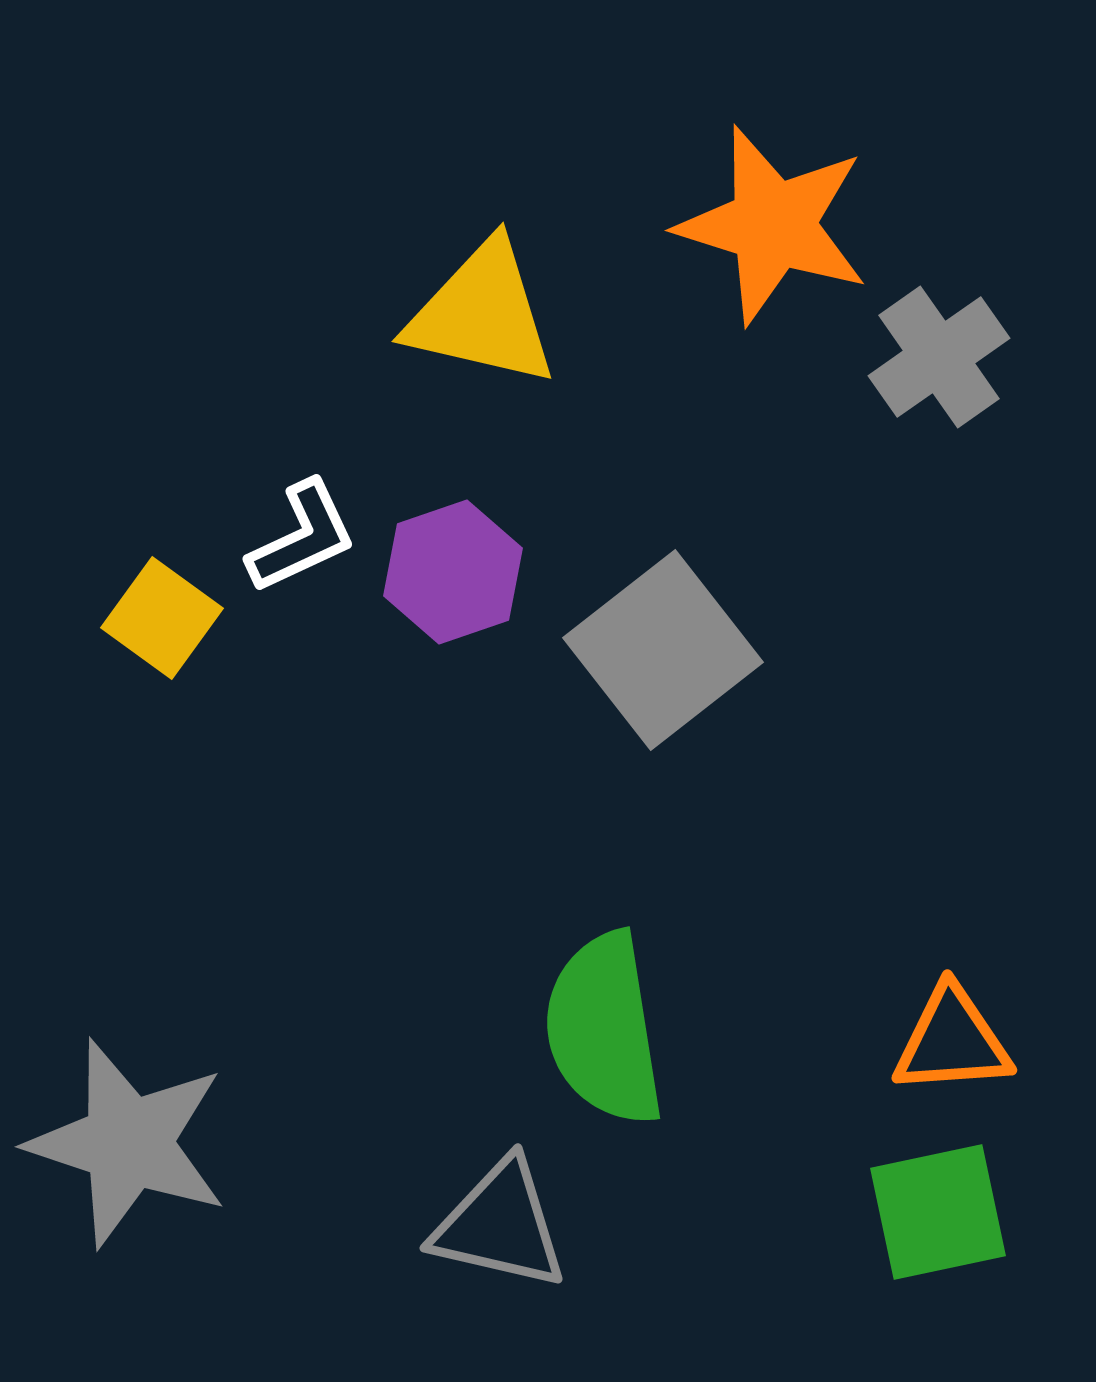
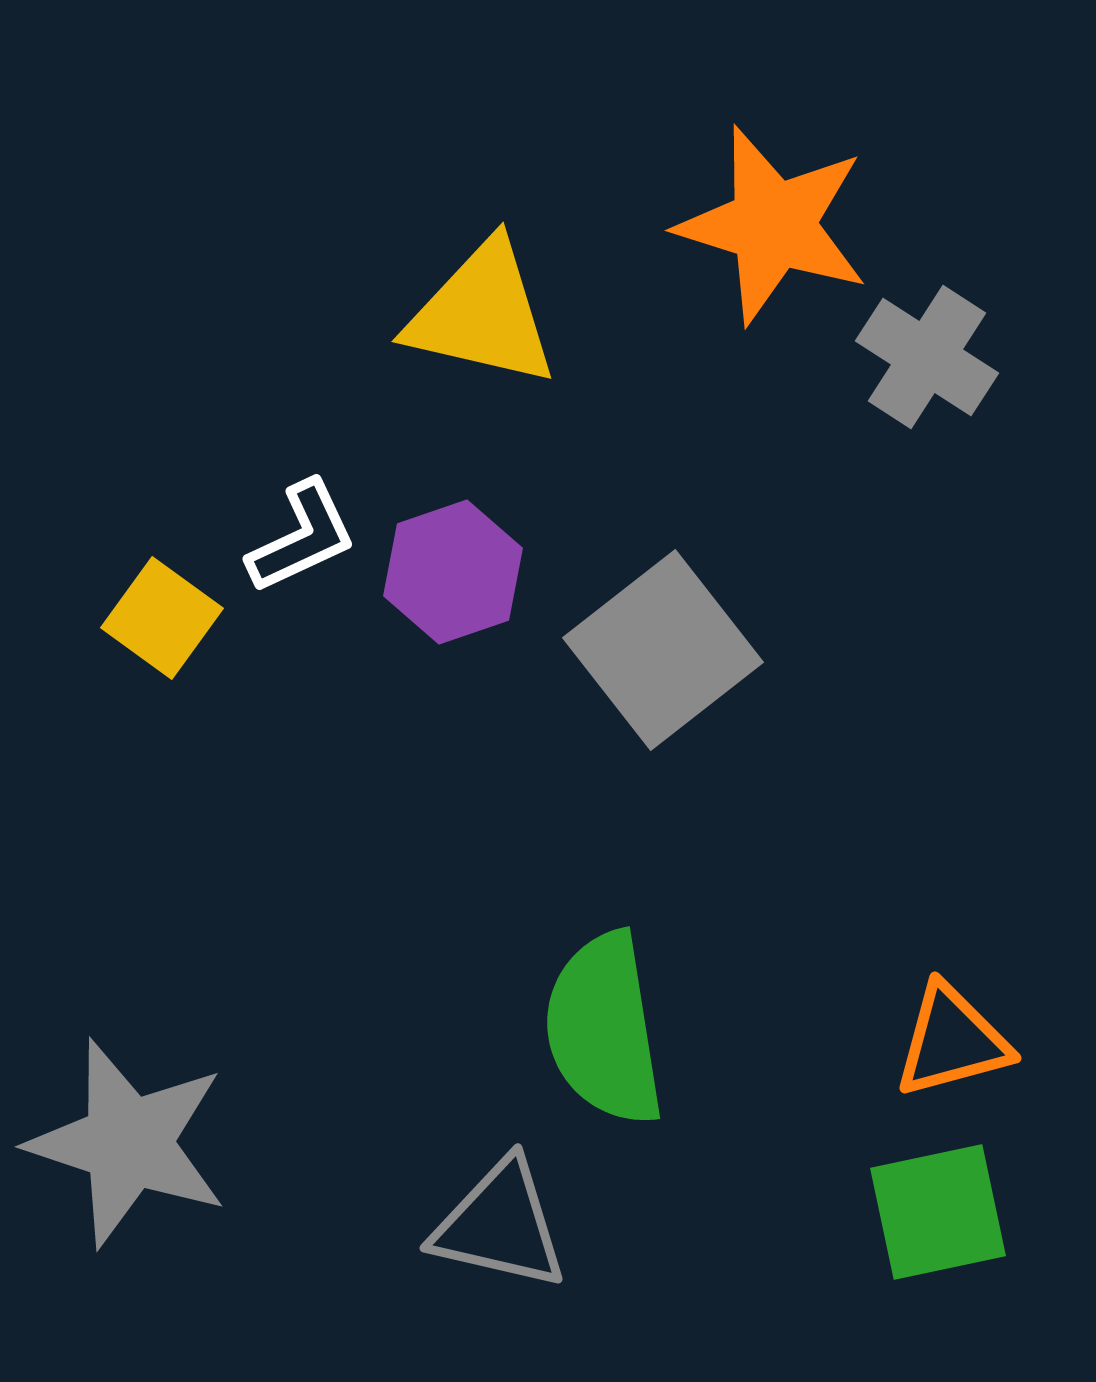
gray cross: moved 12 px left; rotated 22 degrees counterclockwise
orange triangle: rotated 11 degrees counterclockwise
